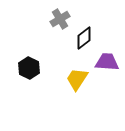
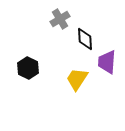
black diamond: moved 1 px right, 1 px down; rotated 55 degrees counterclockwise
purple trapezoid: rotated 90 degrees counterclockwise
black hexagon: moved 1 px left
